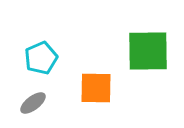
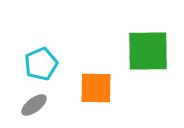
cyan pentagon: moved 6 px down
gray ellipse: moved 1 px right, 2 px down
